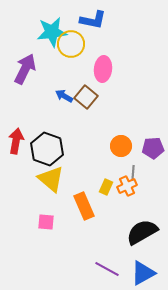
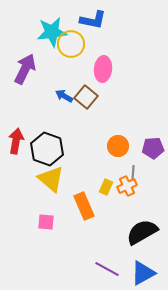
orange circle: moved 3 px left
